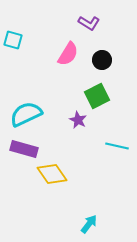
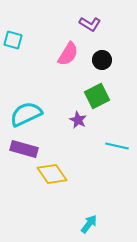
purple L-shape: moved 1 px right, 1 px down
